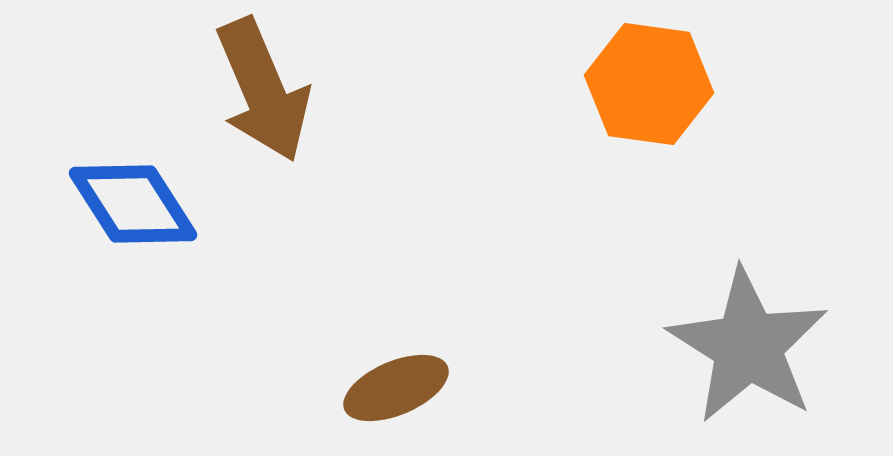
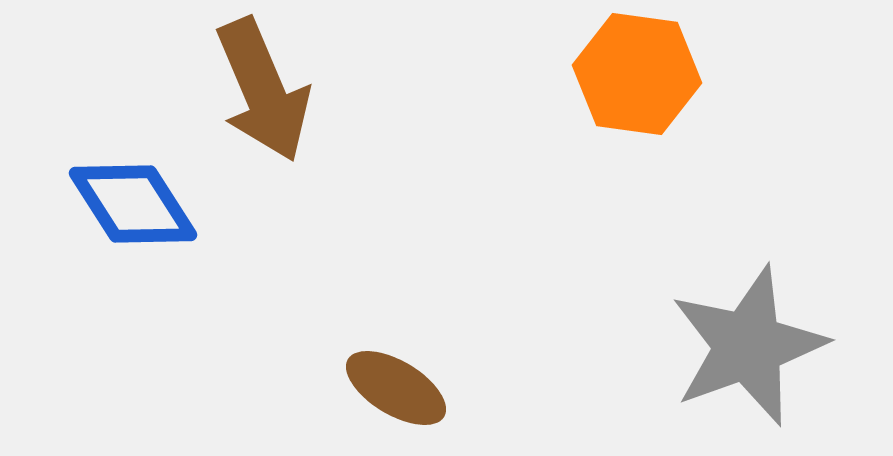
orange hexagon: moved 12 px left, 10 px up
gray star: rotated 20 degrees clockwise
brown ellipse: rotated 54 degrees clockwise
